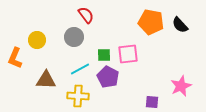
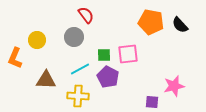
pink star: moved 7 px left; rotated 10 degrees clockwise
